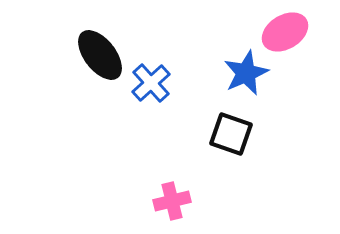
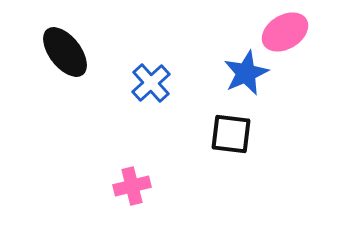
black ellipse: moved 35 px left, 3 px up
black square: rotated 12 degrees counterclockwise
pink cross: moved 40 px left, 15 px up
